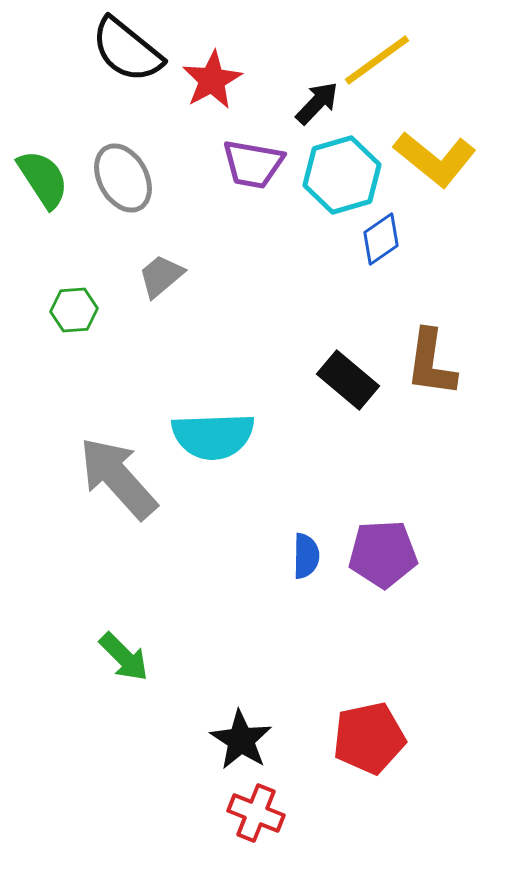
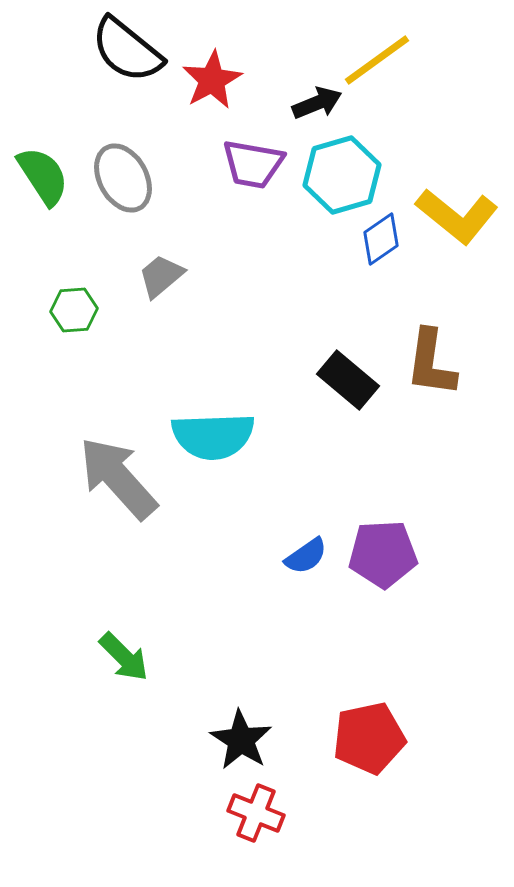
black arrow: rotated 24 degrees clockwise
yellow L-shape: moved 22 px right, 57 px down
green semicircle: moved 3 px up
blue semicircle: rotated 54 degrees clockwise
